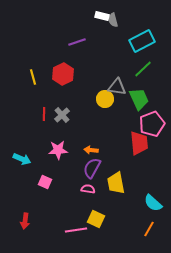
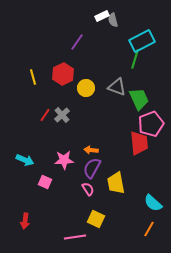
white rectangle: rotated 40 degrees counterclockwise
purple line: rotated 36 degrees counterclockwise
green line: moved 8 px left, 10 px up; rotated 30 degrees counterclockwise
gray triangle: rotated 12 degrees clockwise
yellow circle: moved 19 px left, 11 px up
red line: moved 1 px right, 1 px down; rotated 32 degrees clockwise
pink pentagon: moved 1 px left
pink star: moved 6 px right, 10 px down
cyan arrow: moved 3 px right, 1 px down
pink semicircle: rotated 48 degrees clockwise
pink line: moved 1 px left, 7 px down
